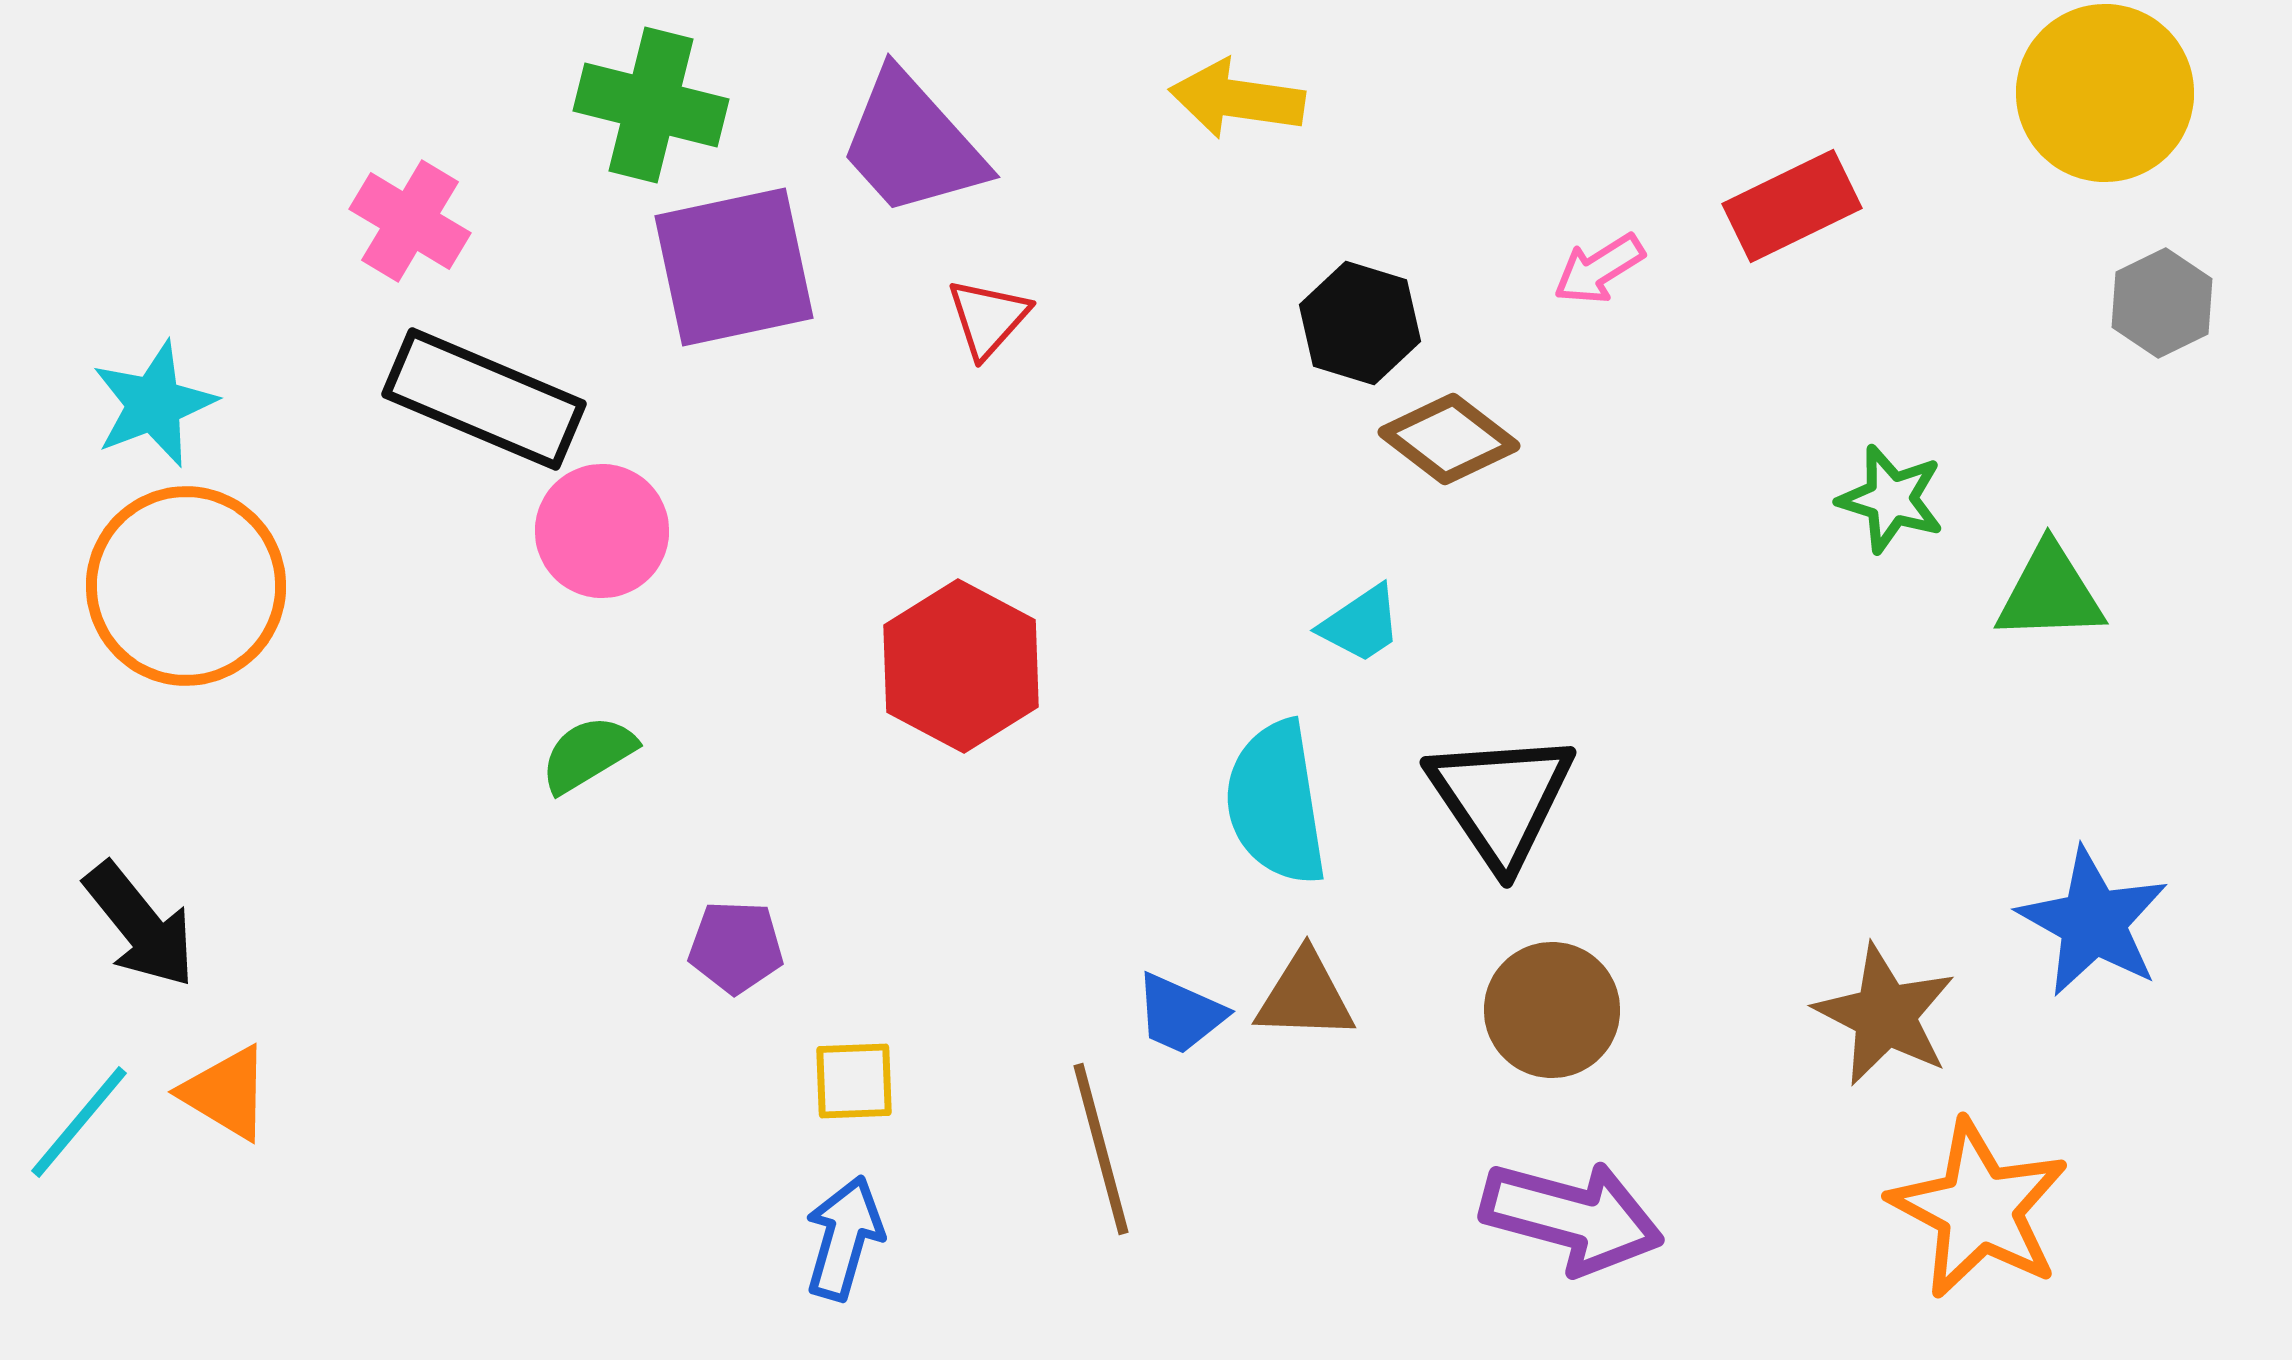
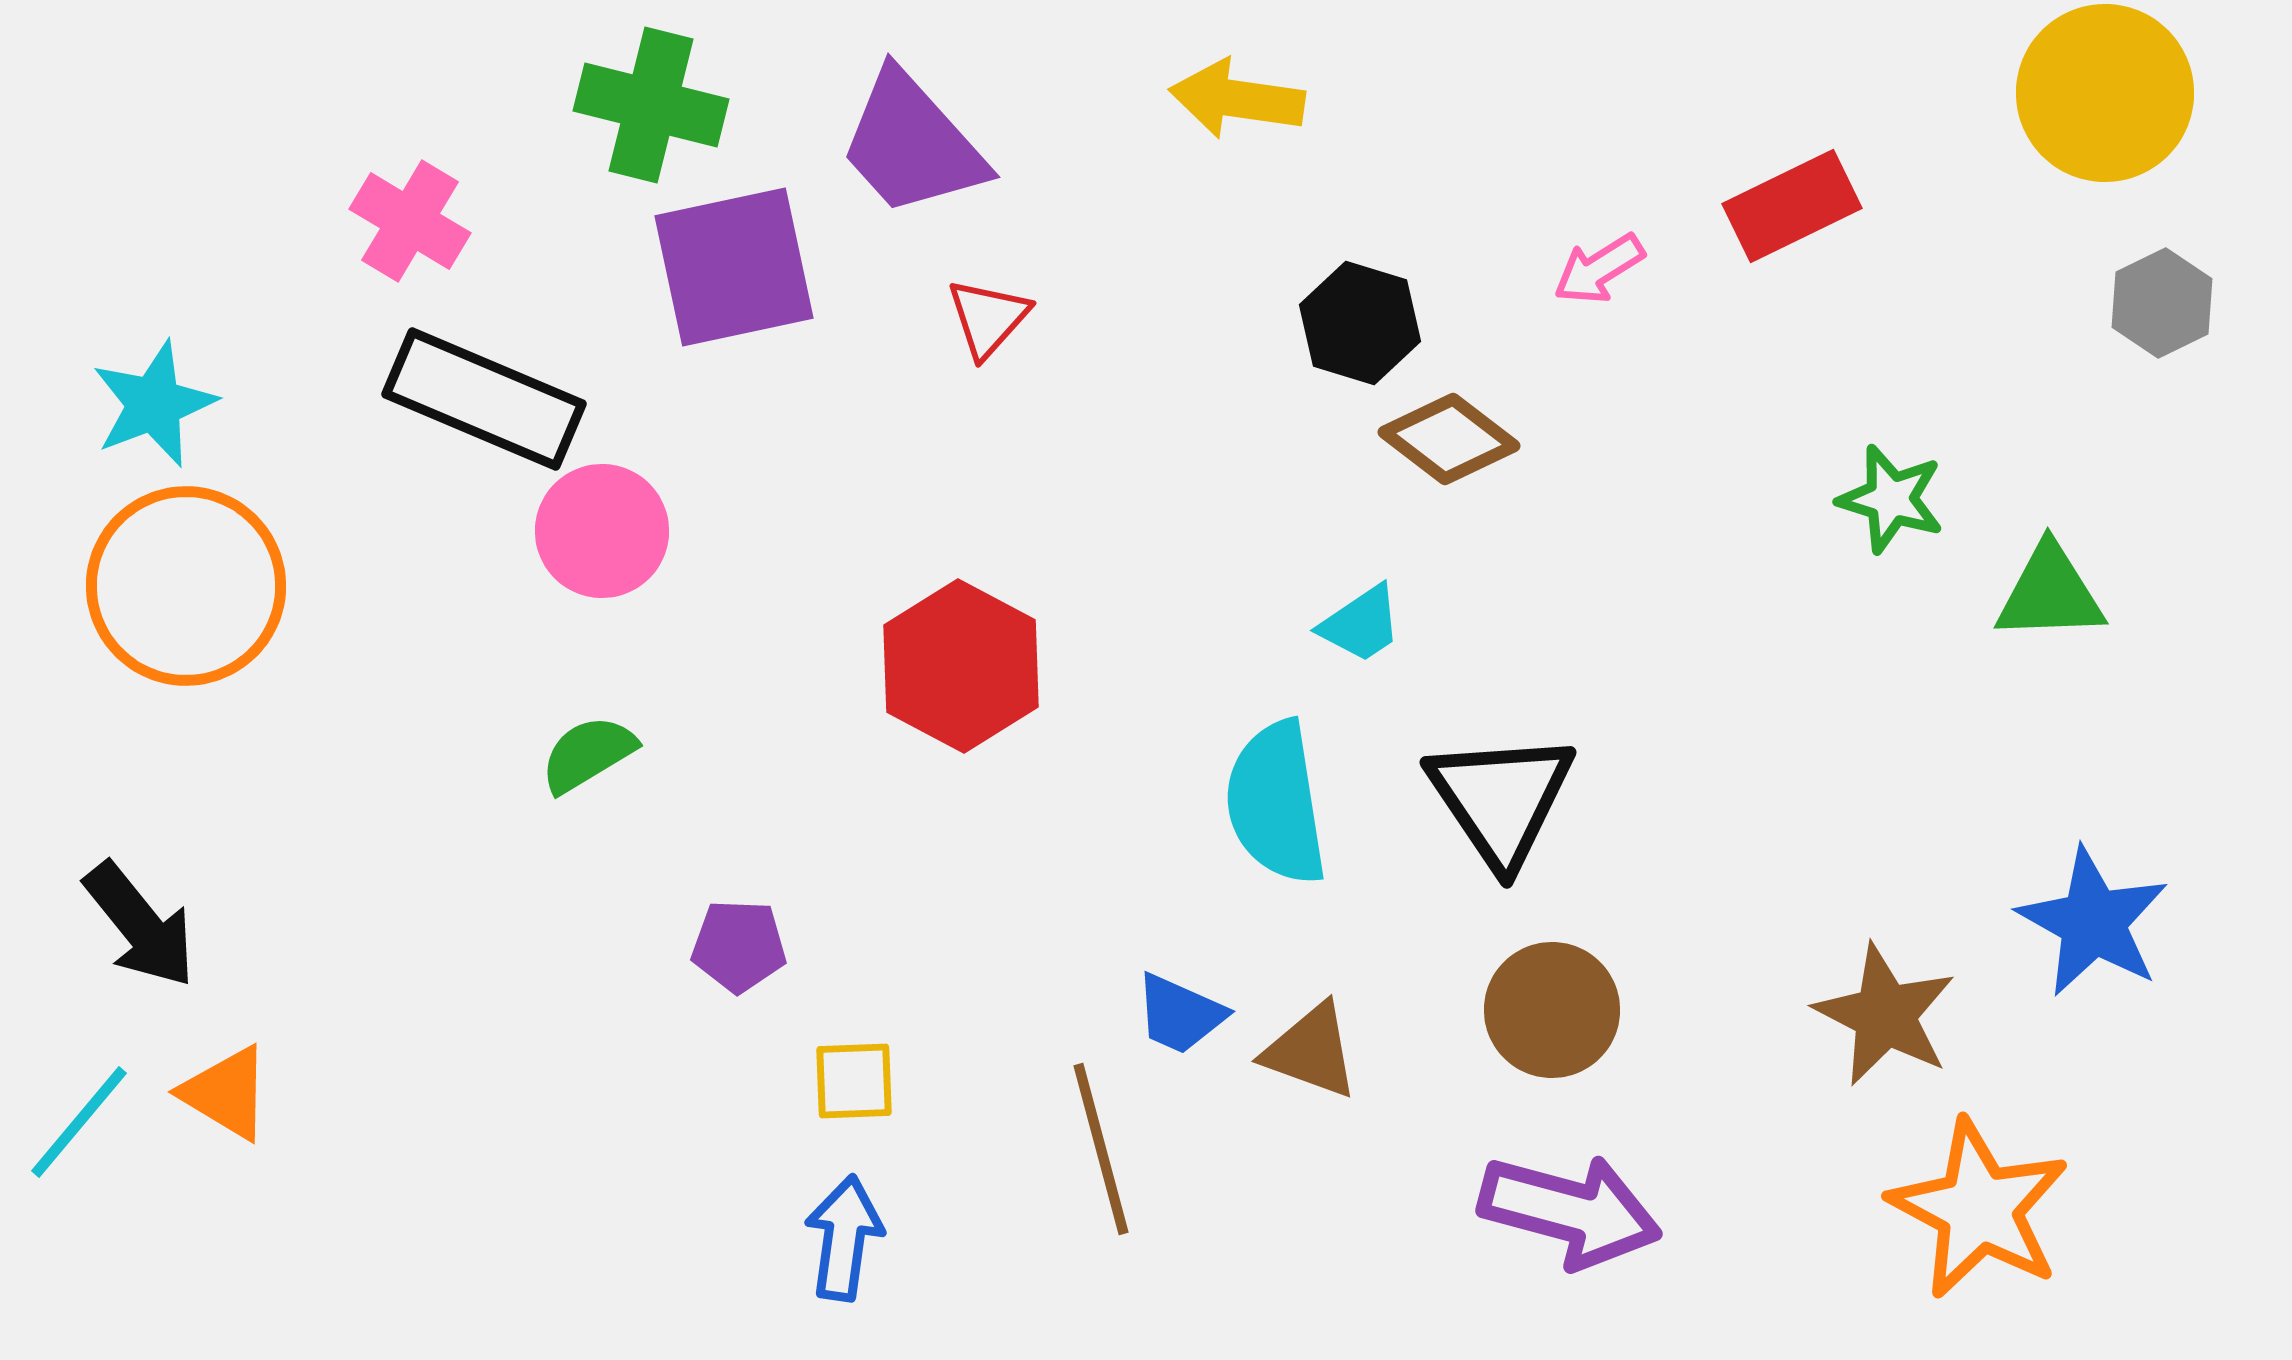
purple pentagon: moved 3 px right, 1 px up
brown triangle: moved 6 px right, 55 px down; rotated 18 degrees clockwise
purple arrow: moved 2 px left, 6 px up
blue arrow: rotated 8 degrees counterclockwise
